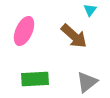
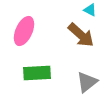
cyan triangle: rotated 40 degrees counterclockwise
brown arrow: moved 7 px right, 1 px up
green rectangle: moved 2 px right, 6 px up
